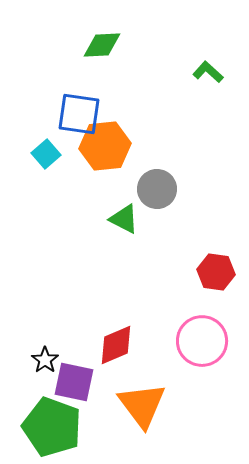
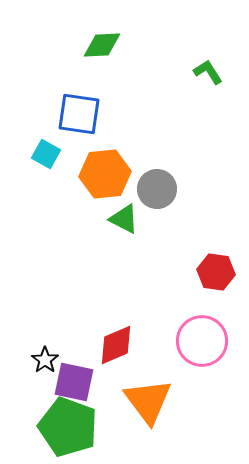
green L-shape: rotated 16 degrees clockwise
orange hexagon: moved 28 px down
cyan square: rotated 20 degrees counterclockwise
orange triangle: moved 6 px right, 4 px up
green pentagon: moved 16 px right
